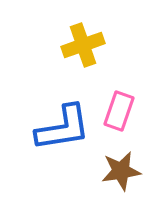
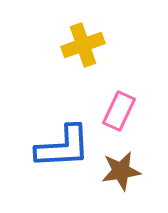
pink rectangle: rotated 6 degrees clockwise
blue L-shape: moved 19 px down; rotated 6 degrees clockwise
